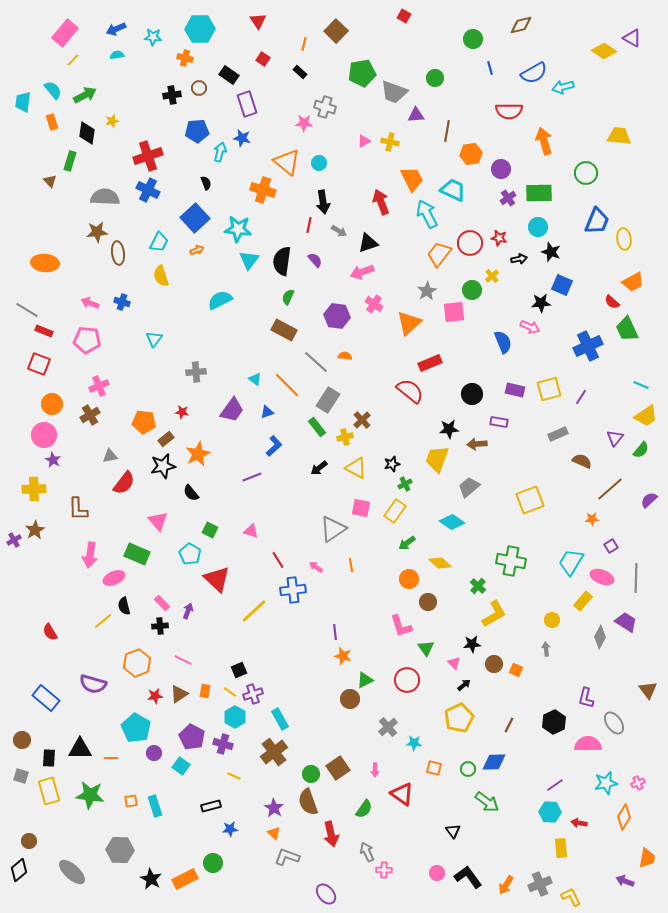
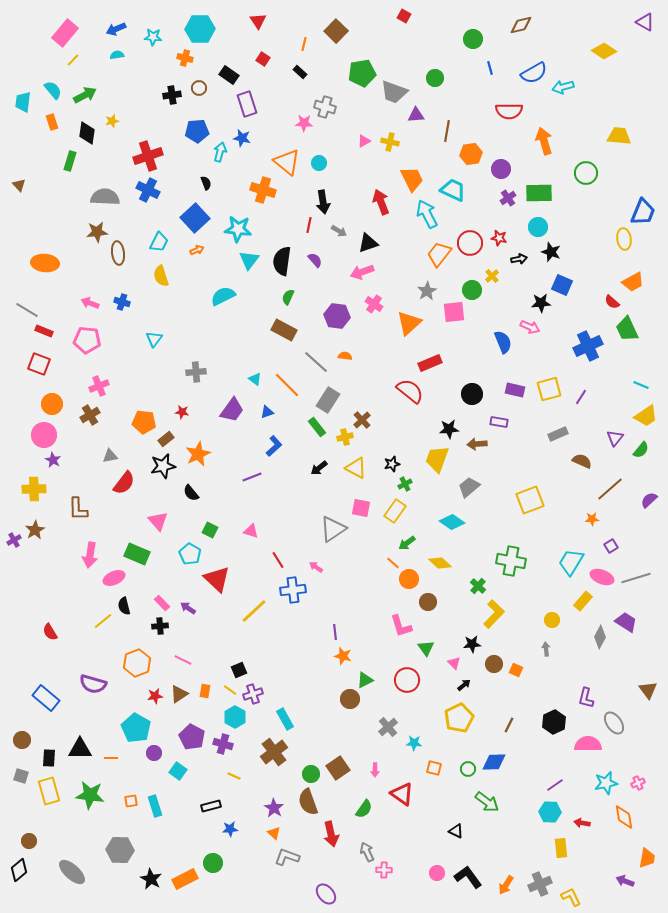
purple triangle at (632, 38): moved 13 px right, 16 px up
brown triangle at (50, 181): moved 31 px left, 4 px down
blue trapezoid at (597, 221): moved 46 px right, 9 px up
cyan semicircle at (220, 300): moved 3 px right, 4 px up
orange line at (351, 565): moved 42 px right, 2 px up; rotated 40 degrees counterclockwise
gray line at (636, 578): rotated 72 degrees clockwise
purple arrow at (188, 611): moved 3 px up; rotated 77 degrees counterclockwise
yellow L-shape at (494, 614): rotated 16 degrees counterclockwise
yellow line at (230, 692): moved 2 px up
cyan rectangle at (280, 719): moved 5 px right
cyan square at (181, 766): moved 3 px left, 5 px down
orange diamond at (624, 817): rotated 40 degrees counterclockwise
red arrow at (579, 823): moved 3 px right
black triangle at (453, 831): moved 3 px right; rotated 28 degrees counterclockwise
